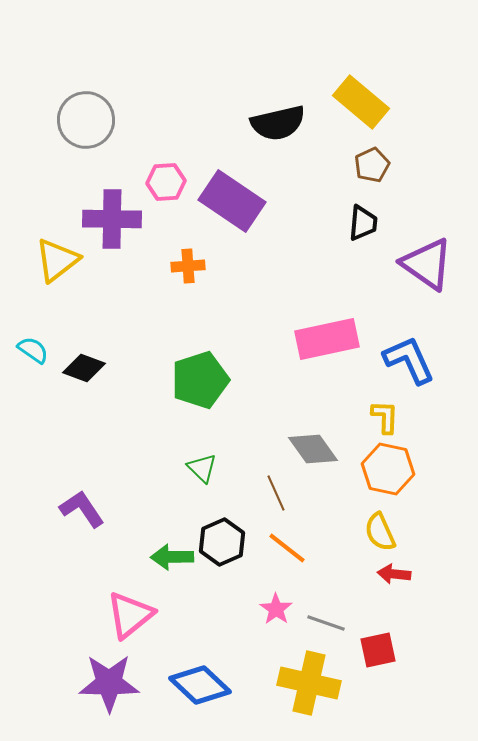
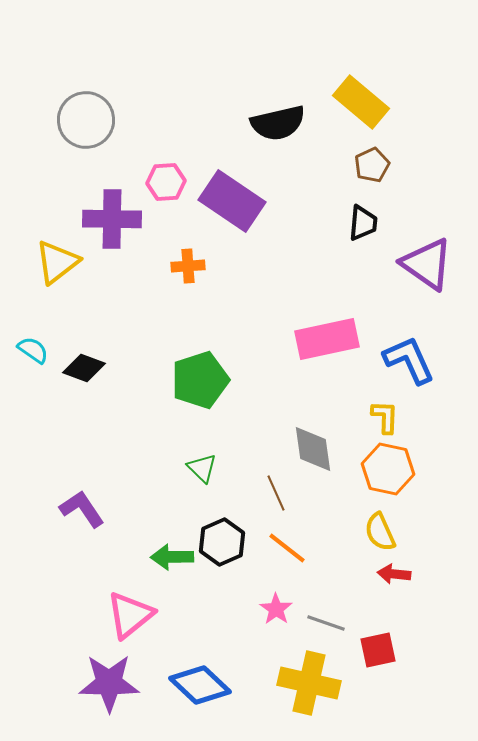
yellow triangle: moved 2 px down
gray diamond: rotated 27 degrees clockwise
